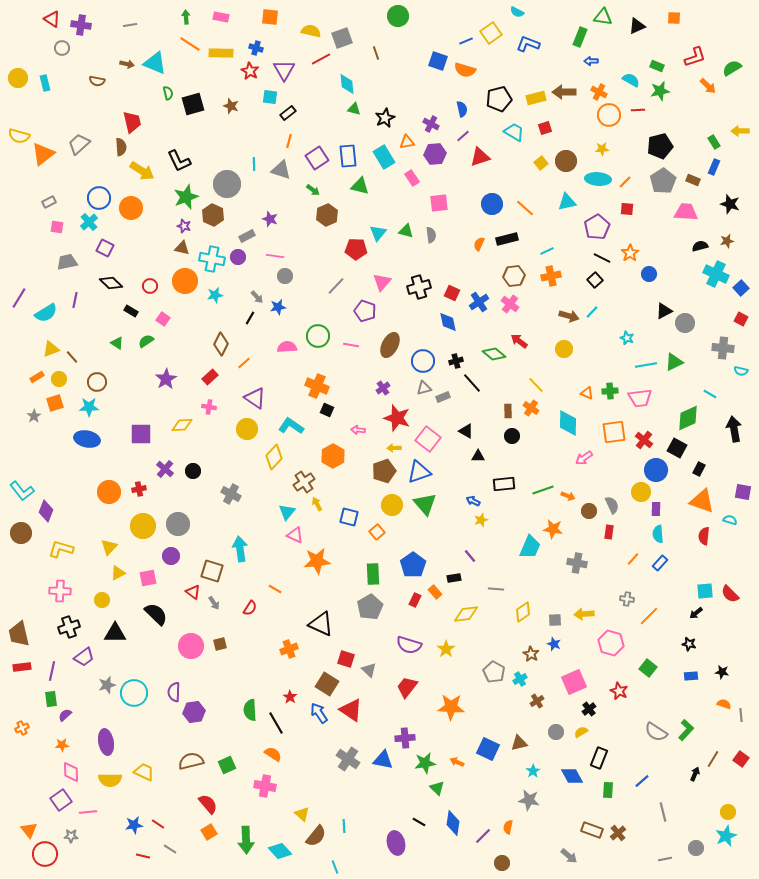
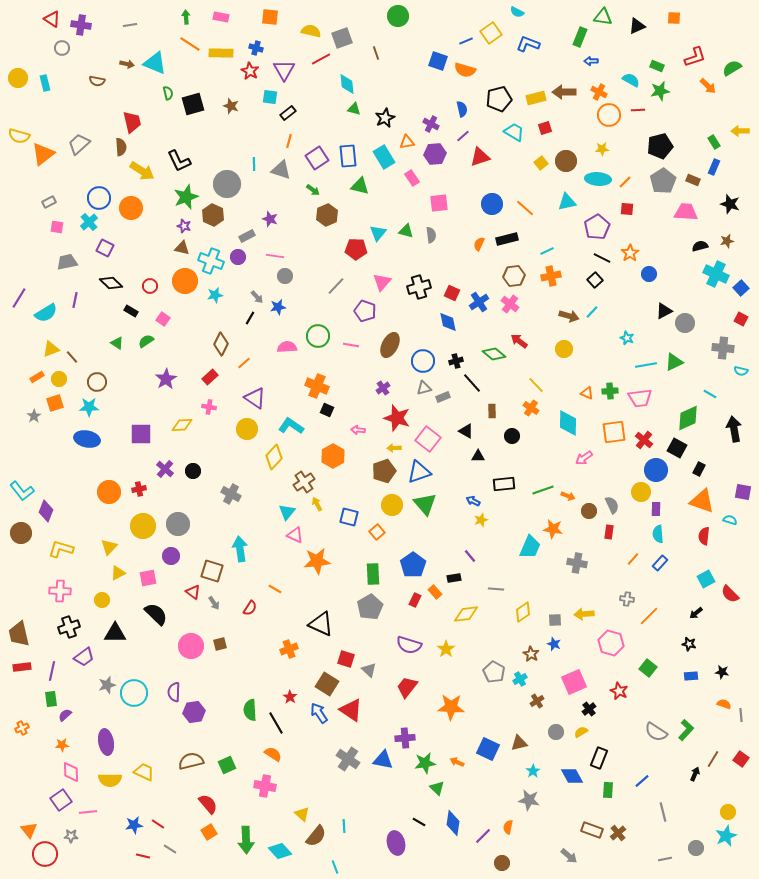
cyan cross at (212, 259): moved 1 px left, 2 px down; rotated 10 degrees clockwise
brown rectangle at (508, 411): moved 16 px left
cyan square at (705, 591): moved 1 px right, 12 px up; rotated 24 degrees counterclockwise
